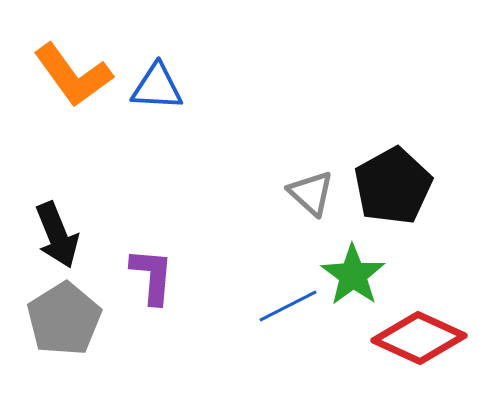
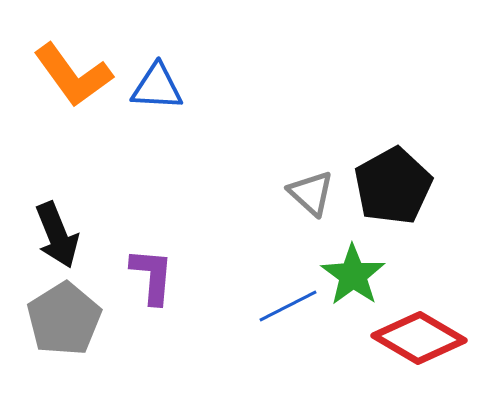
red diamond: rotated 6 degrees clockwise
